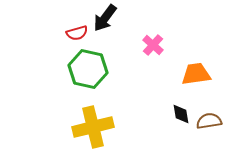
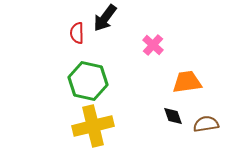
red semicircle: rotated 105 degrees clockwise
green hexagon: moved 12 px down
orange trapezoid: moved 9 px left, 8 px down
black diamond: moved 8 px left, 2 px down; rotated 10 degrees counterclockwise
brown semicircle: moved 3 px left, 3 px down
yellow cross: moved 1 px up
